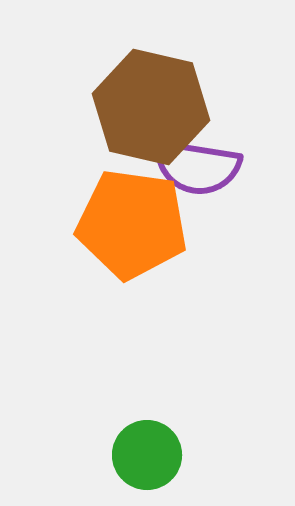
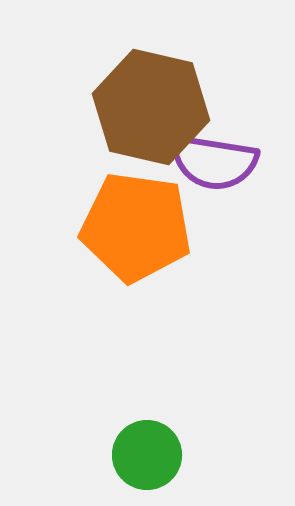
purple semicircle: moved 17 px right, 5 px up
orange pentagon: moved 4 px right, 3 px down
